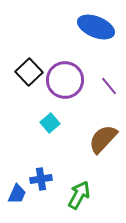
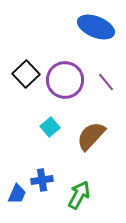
black square: moved 3 px left, 2 px down
purple line: moved 3 px left, 4 px up
cyan square: moved 4 px down
brown semicircle: moved 12 px left, 3 px up
blue cross: moved 1 px right, 1 px down
